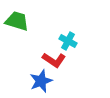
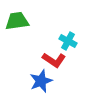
green trapezoid: rotated 25 degrees counterclockwise
